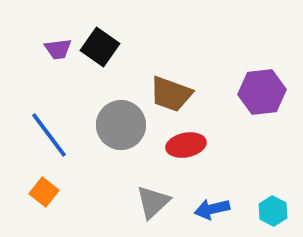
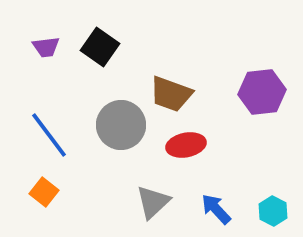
purple trapezoid: moved 12 px left, 2 px up
blue arrow: moved 4 px right; rotated 60 degrees clockwise
